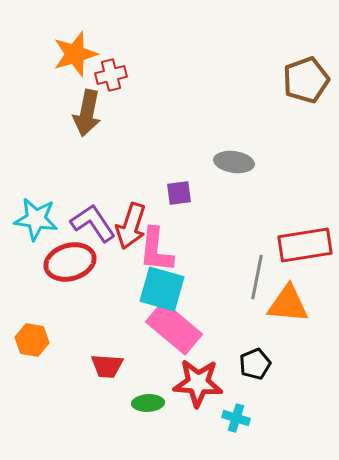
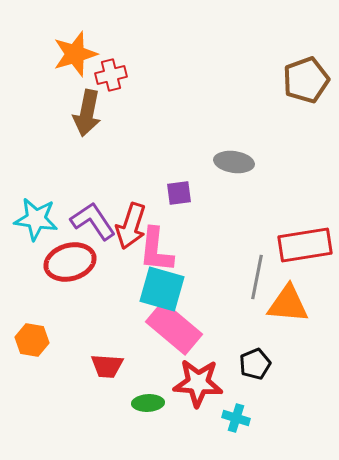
purple L-shape: moved 2 px up
